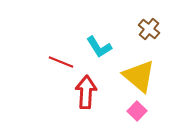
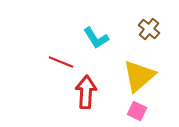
cyan L-shape: moved 3 px left, 9 px up
yellow triangle: rotated 39 degrees clockwise
pink square: rotated 18 degrees counterclockwise
